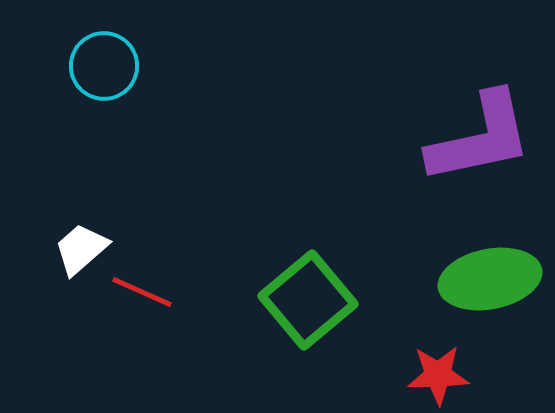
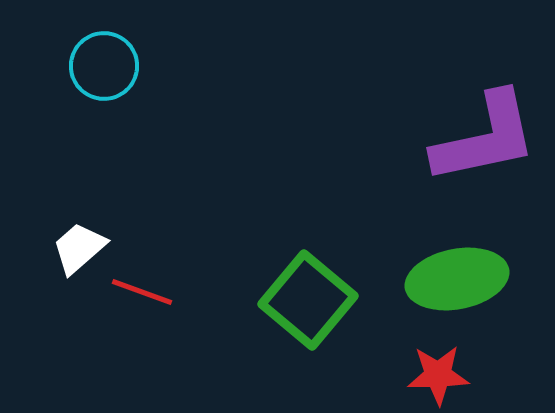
purple L-shape: moved 5 px right
white trapezoid: moved 2 px left, 1 px up
green ellipse: moved 33 px left
red line: rotated 4 degrees counterclockwise
green square: rotated 10 degrees counterclockwise
